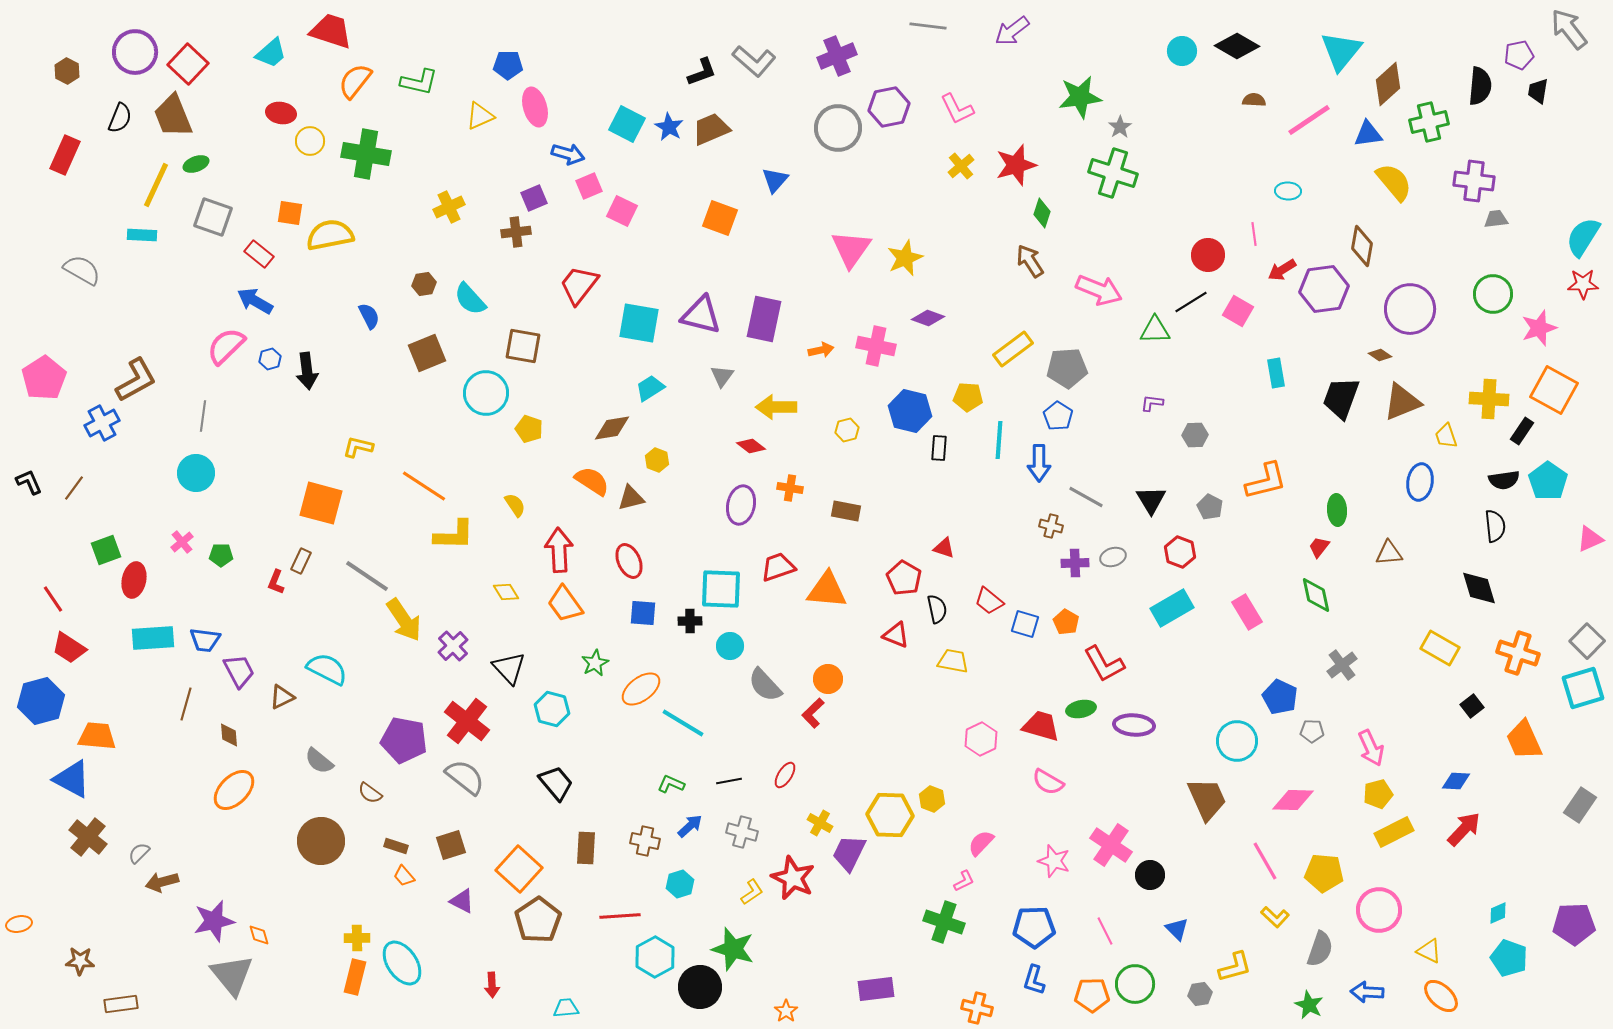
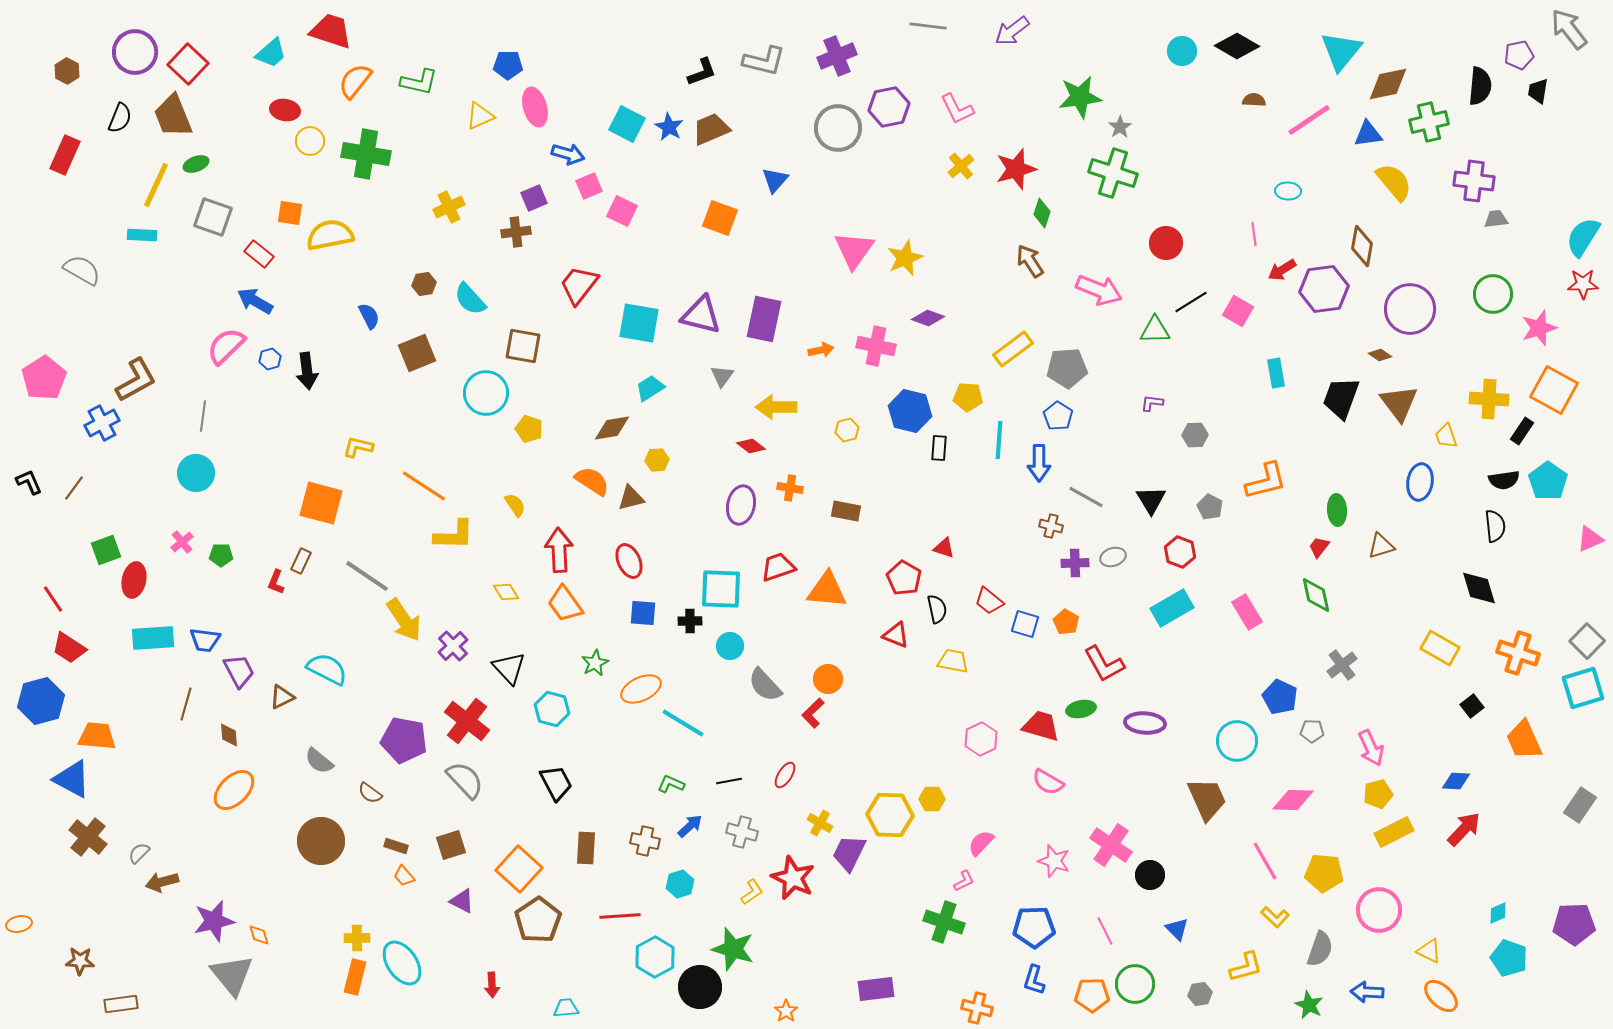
gray L-shape at (754, 61): moved 10 px right; rotated 27 degrees counterclockwise
brown diamond at (1388, 84): rotated 30 degrees clockwise
red ellipse at (281, 113): moved 4 px right, 3 px up
red star at (1016, 165): moved 4 px down
pink triangle at (851, 249): moved 3 px right, 1 px down
red circle at (1208, 255): moved 42 px left, 12 px up
brown square at (427, 353): moved 10 px left
brown triangle at (1402, 402): moved 3 px left, 1 px down; rotated 45 degrees counterclockwise
yellow hexagon at (657, 460): rotated 25 degrees counterclockwise
brown triangle at (1389, 553): moved 8 px left, 7 px up; rotated 12 degrees counterclockwise
orange ellipse at (641, 689): rotated 12 degrees clockwise
purple ellipse at (1134, 725): moved 11 px right, 2 px up
gray semicircle at (465, 777): moved 3 px down; rotated 9 degrees clockwise
black trapezoid at (556, 783): rotated 12 degrees clockwise
yellow hexagon at (932, 799): rotated 20 degrees counterclockwise
yellow L-shape at (1235, 967): moved 11 px right
